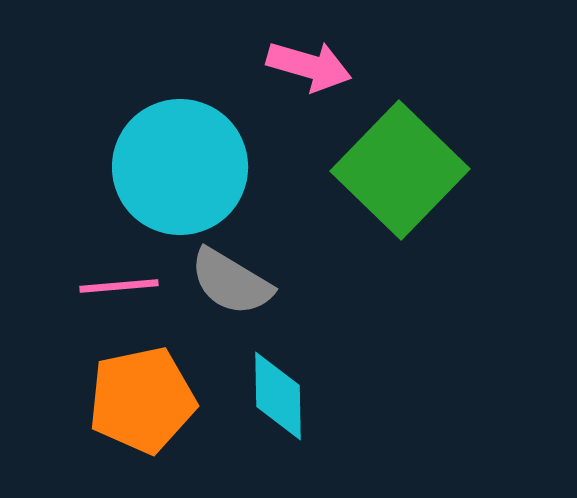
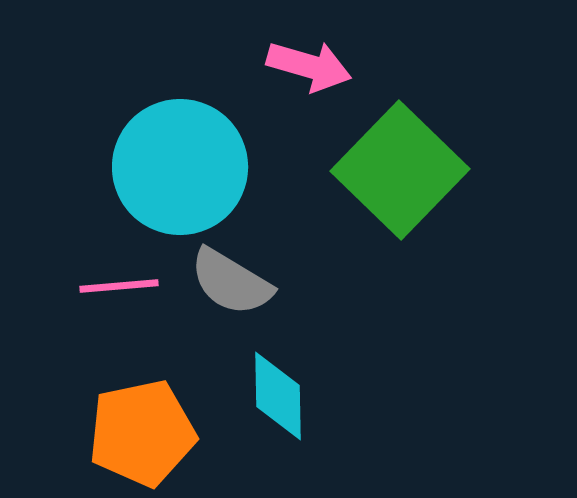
orange pentagon: moved 33 px down
